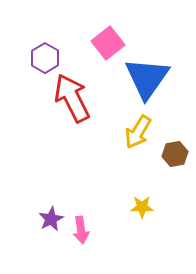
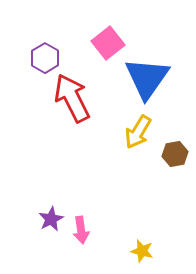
yellow star: moved 44 px down; rotated 15 degrees clockwise
